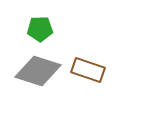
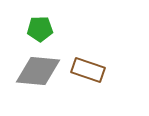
gray diamond: rotated 12 degrees counterclockwise
